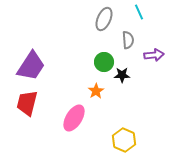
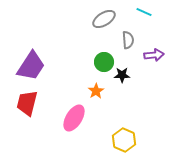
cyan line: moved 5 px right; rotated 42 degrees counterclockwise
gray ellipse: rotated 35 degrees clockwise
